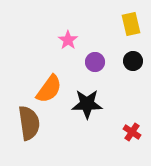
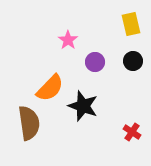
orange semicircle: moved 1 px right, 1 px up; rotated 8 degrees clockwise
black star: moved 4 px left, 2 px down; rotated 20 degrees clockwise
